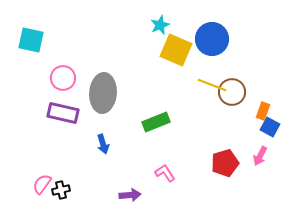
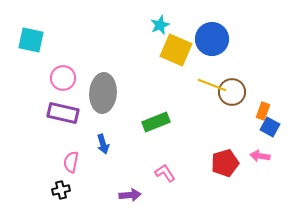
pink arrow: rotated 72 degrees clockwise
pink semicircle: moved 29 px right, 22 px up; rotated 25 degrees counterclockwise
